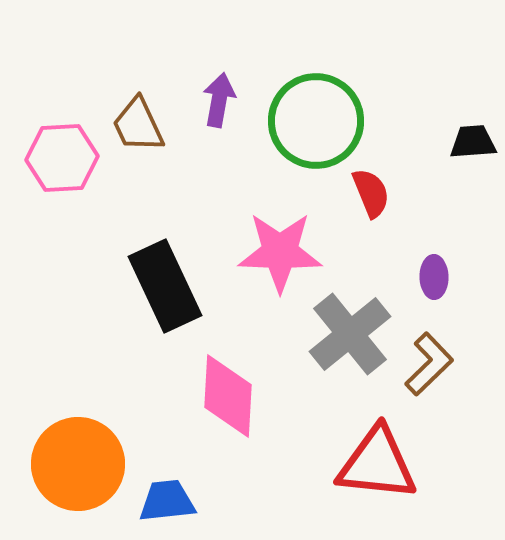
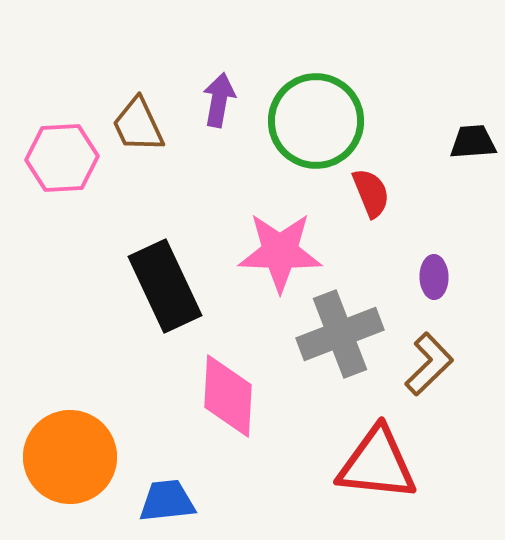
gray cross: moved 10 px left; rotated 18 degrees clockwise
orange circle: moved 8 px left, 7 px up
